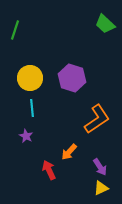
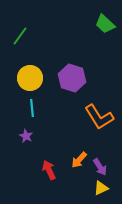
green line: moved 5 px right, 6 px down; rotated 18 degrees clockwise
orange L-shape: moved 2 px right, 2 px up; rotated 92 degrees clockwise
orange arrow: moved 10 px right, 8 px down
